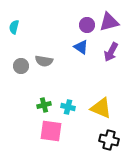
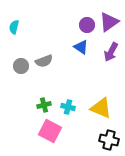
purple triangle: rotated 20 degrees counterclockwise
gray semicircle: rotated 30 degrees counterclockwise
pink square: moved 1 px left; rotated 20 degrees clockwise
